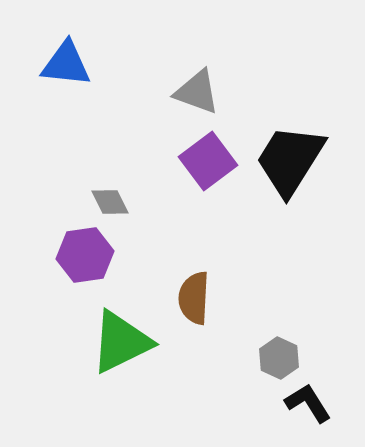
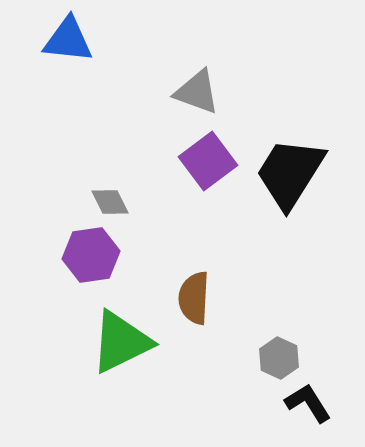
blue triangle: moved 2 px right, 24 px up
black trapezoid: moved 13 px down
purple hexagon: moved 6 px right
